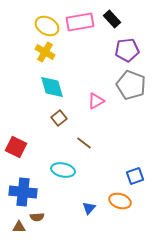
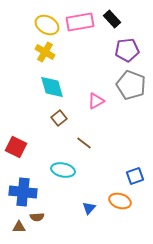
yellow ellipse: moved 1 px up
